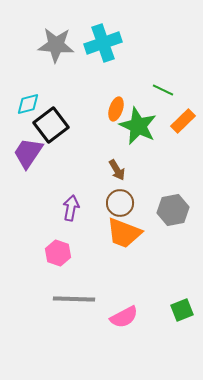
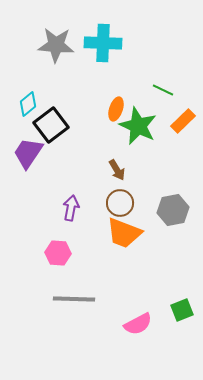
cyan cross: rotated 21 degrees clockwise
cyan diamond: rotated 25 degrees counterclockwise
pink hexagon: rotated 15 degrees counterclockwise
pink semicircle: moved 14 px right, 7 px down
